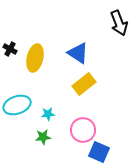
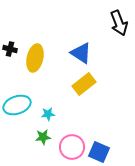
black cross: rotated 16 degrees counterclockwise
blue triangle: moved 3 px right
pink circle: moved 11 px left, 17 px down
